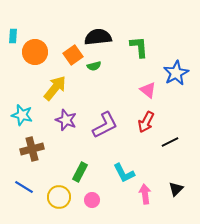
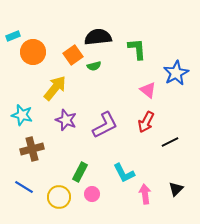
cyan rectangle: rotated 64 degrees clockwise
green L-shape: moved 2 px left, 2 px down
orange circle: moved 2 px left
pink circle: moved 6 px up
